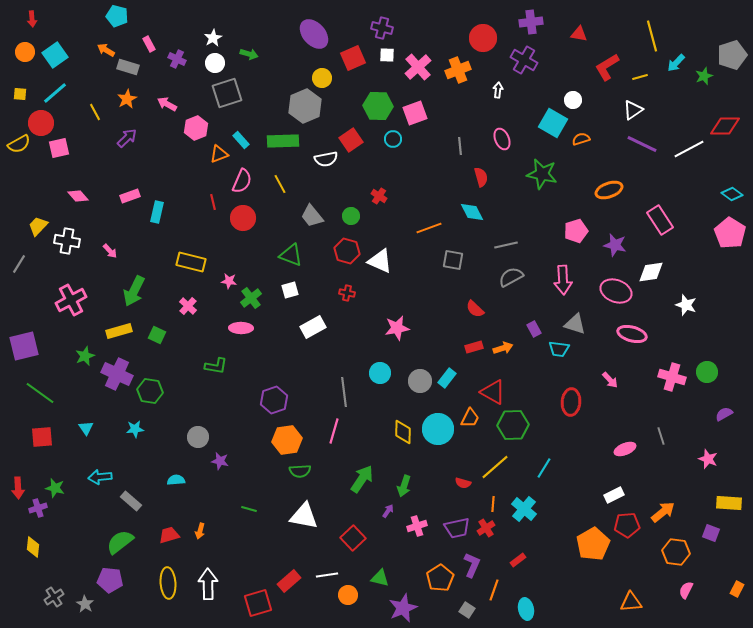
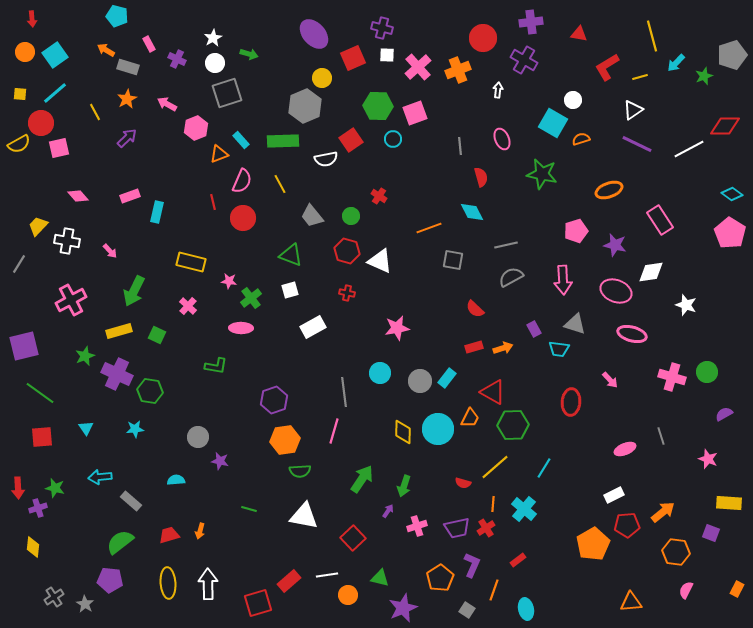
purple line at (642, 144): moved 5 px left
orange hexagon at (287, 440): moved 2 px left
